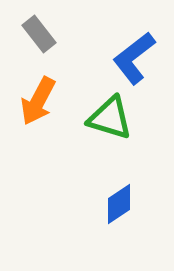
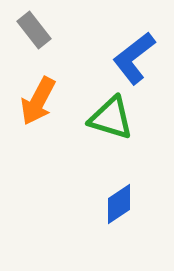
gray rectangle: moved 5 px left, 4 px up
green triangle: moved 1 px right
